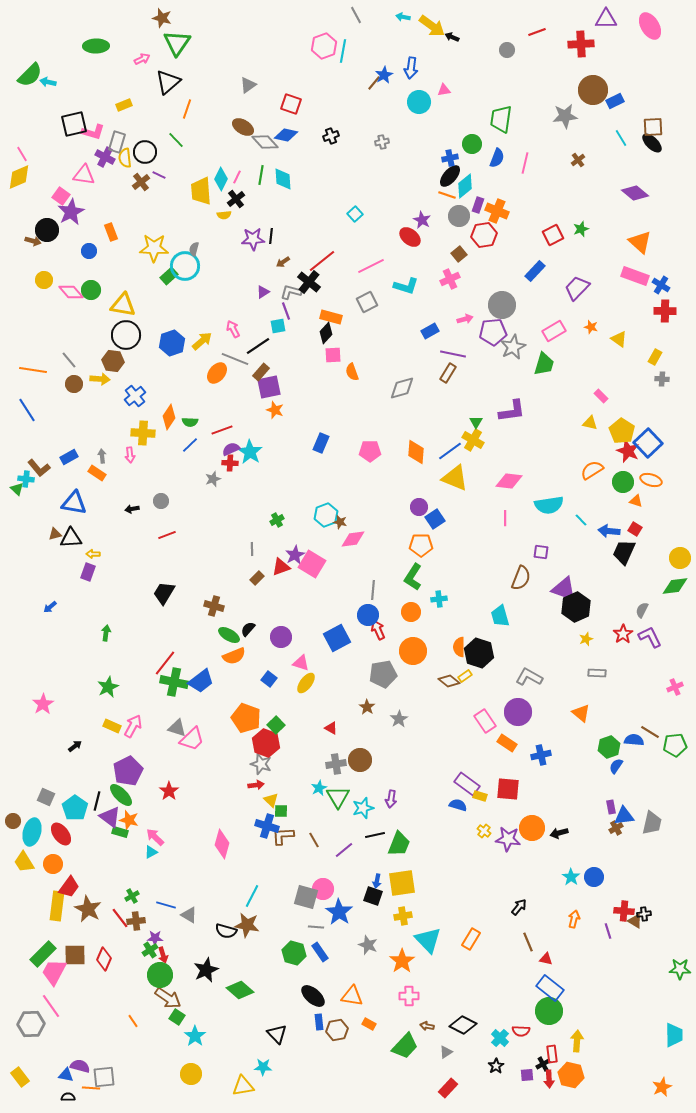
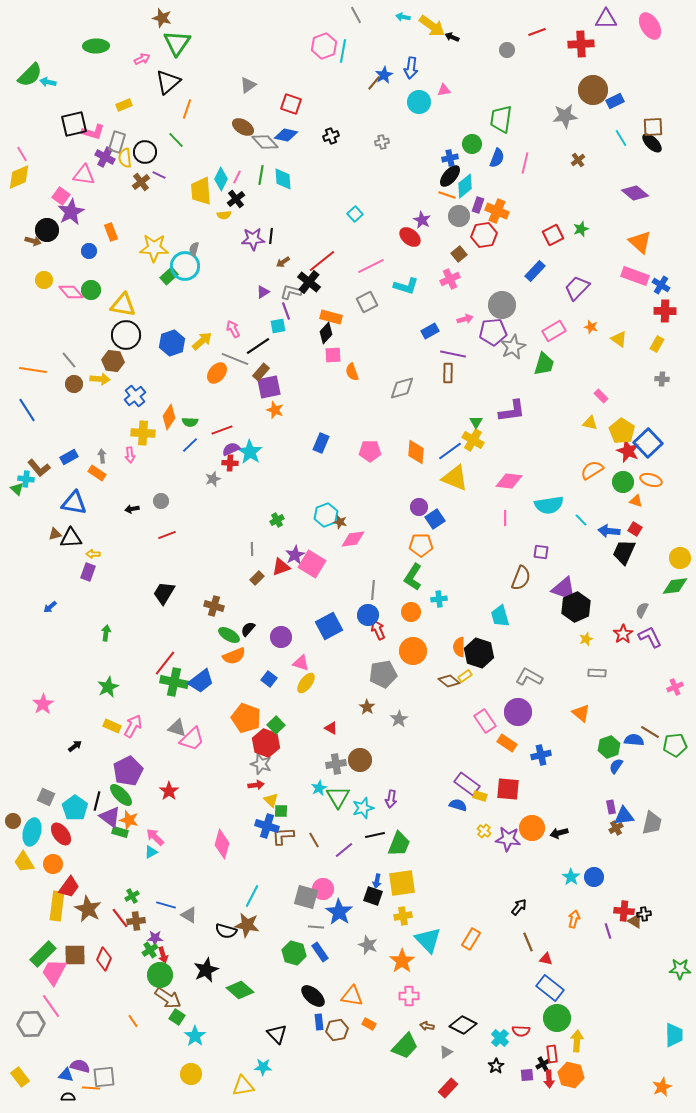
yellow rectangle at (655, 357): moved 2 px right, 13 px up
brown rectangle at (448, 373): rotated 30 degrees counterclockwise
blue square at (337, 638): moved 8 px left, 12 px up
green circle at (549, 1011): moved 8 px right, 7 px down
